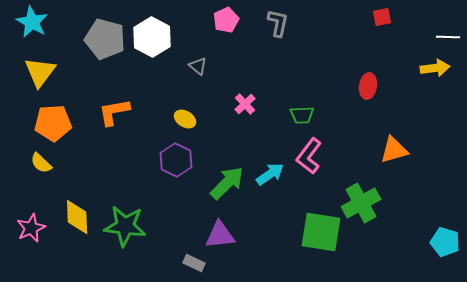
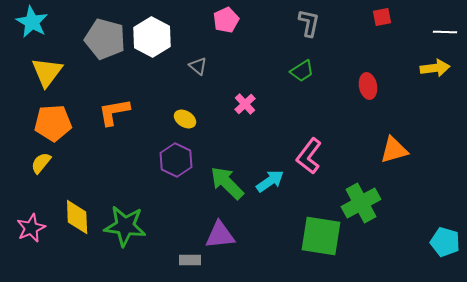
gray L-shape: moved 31 px right
white line: moved 3 px left, 5 px up
yellow triangle: moved 7 px right
red ellipse: rotated 20 degrees counterclockwise
green trapezoid: moved 44 px up; rotated 30 degrees counterclockwise
yellow semicircle: rotated 85 degrees clockwise
cyan arrow: moved 7 px down
green arrow: rotated 90 degrees counterclockwise
green square: moved 4 px down
gray rectangle: moved 4 px left, 3 px up; rotated 25 degrees counterclockwise
